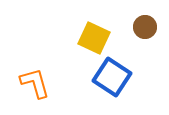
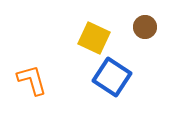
orange L-shape: moved 3 px left, 3 px up
